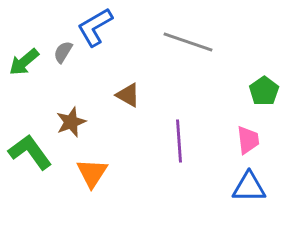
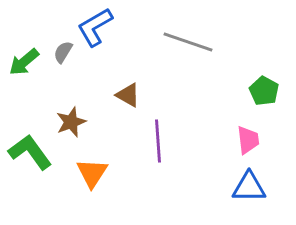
green pentagon: rotated 8 degrees counterclockwise
purple line: moved 21 px left
